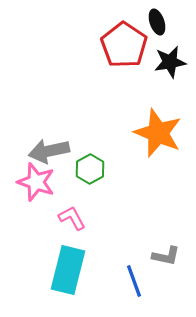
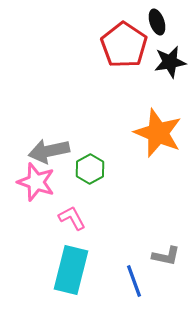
cyan rectangle: moved 3 px right
